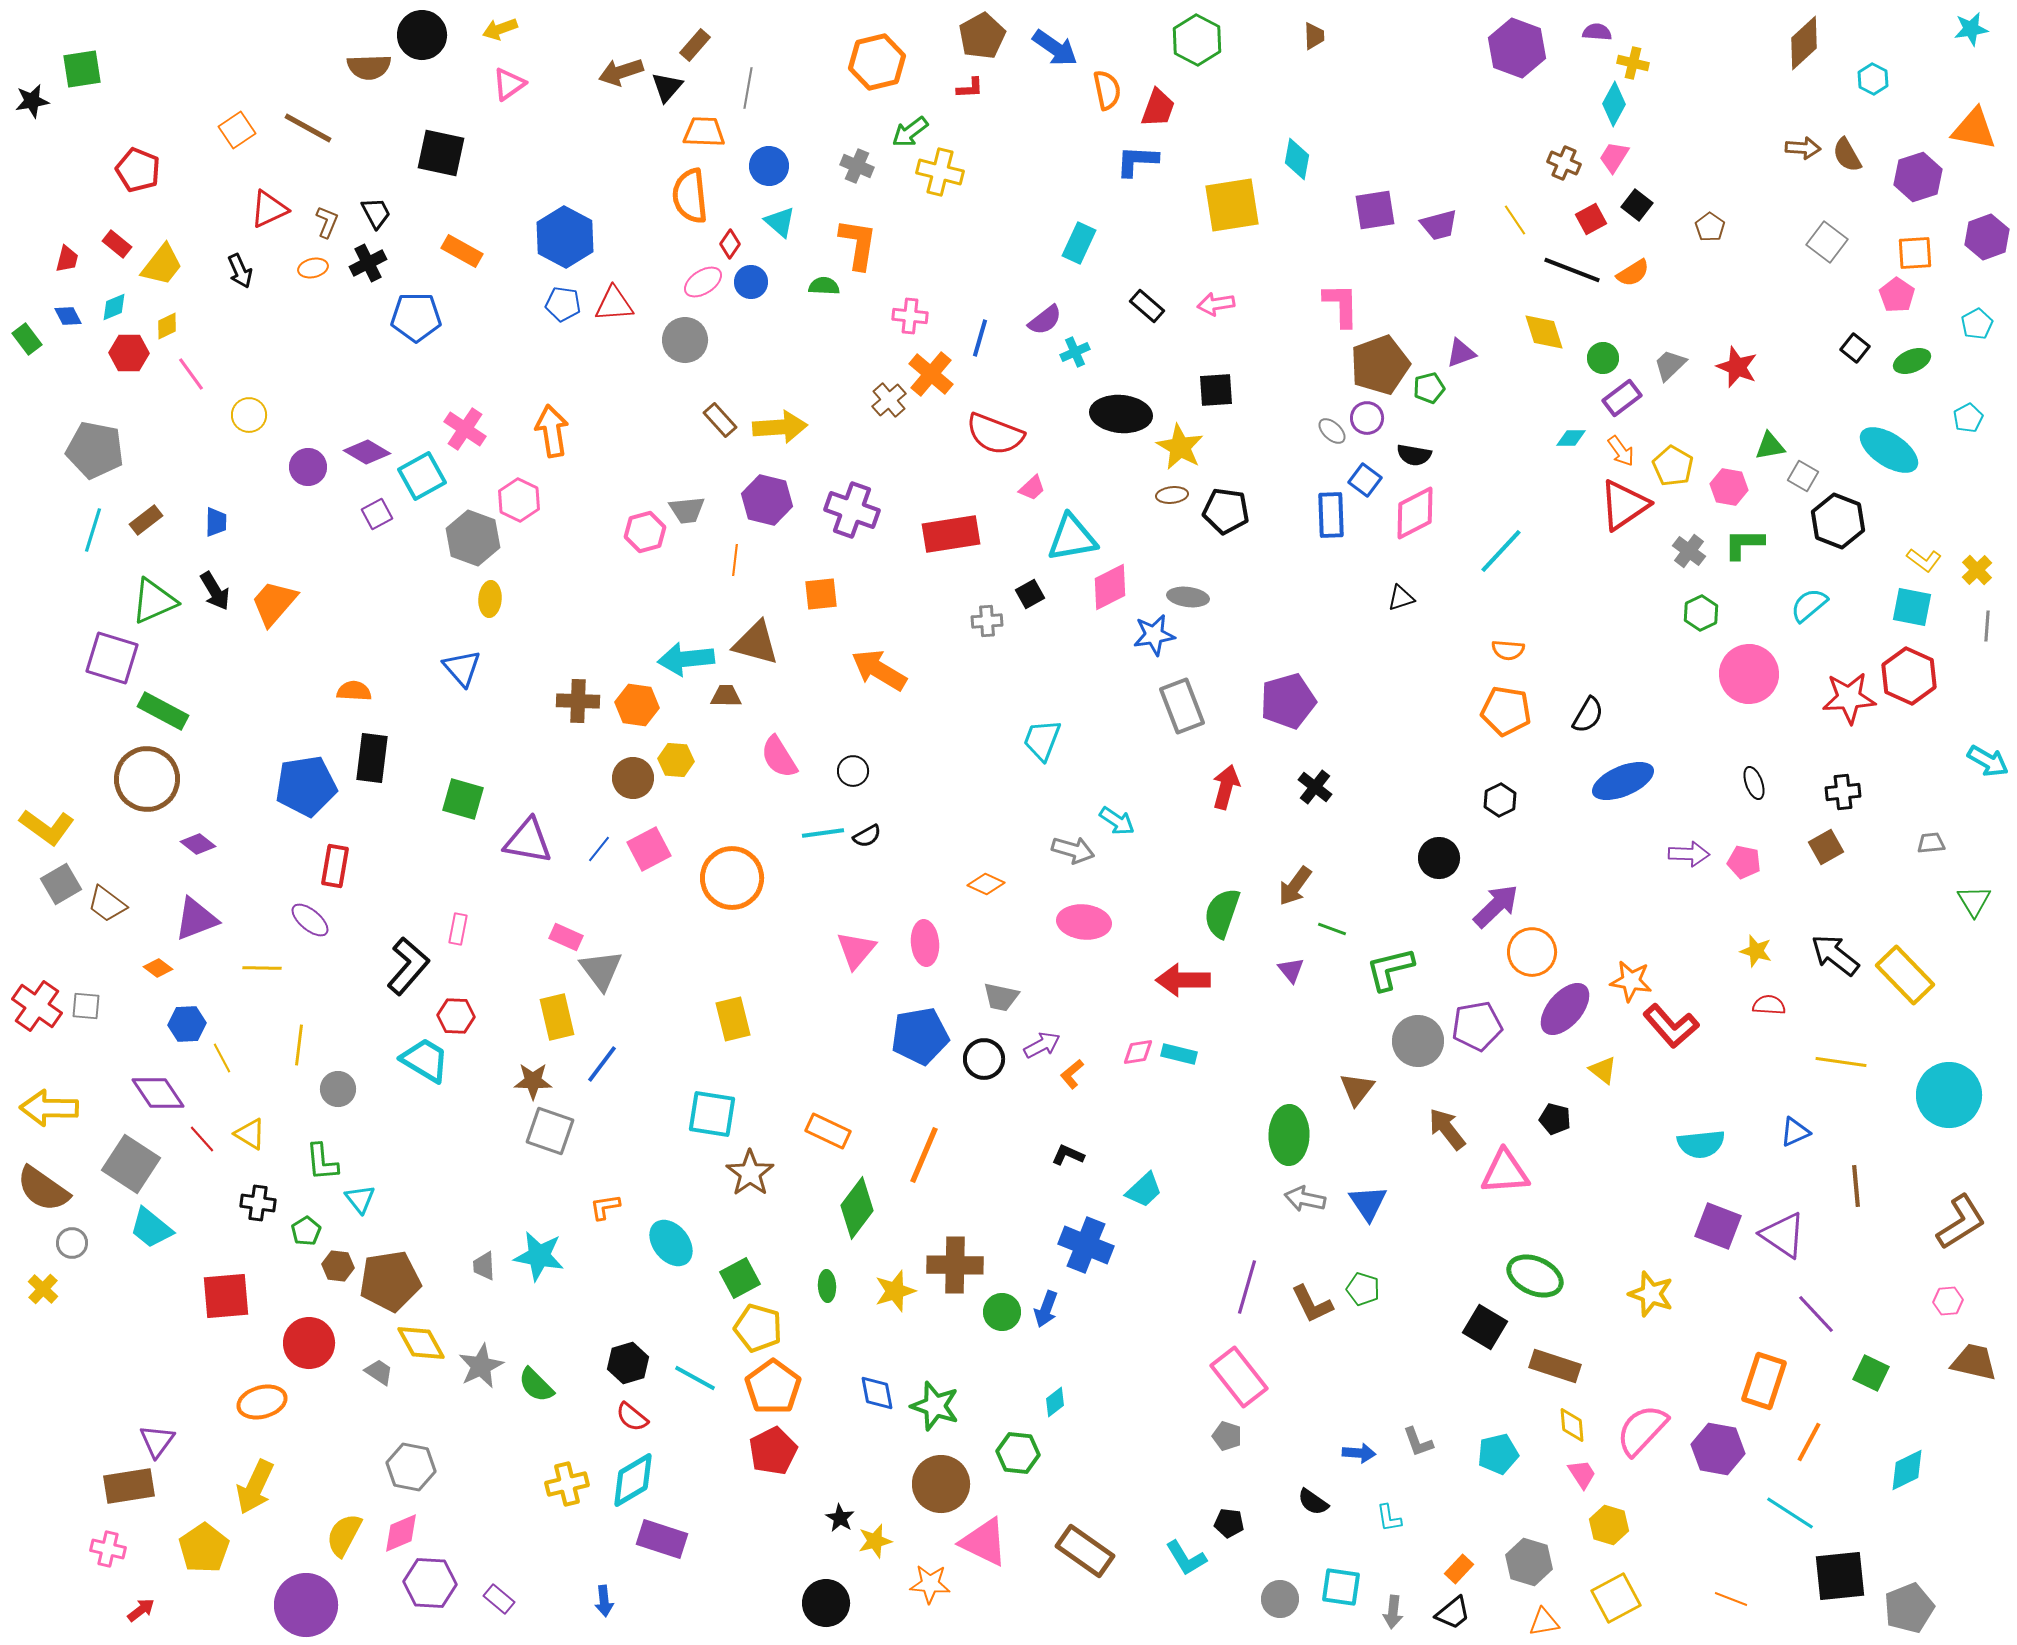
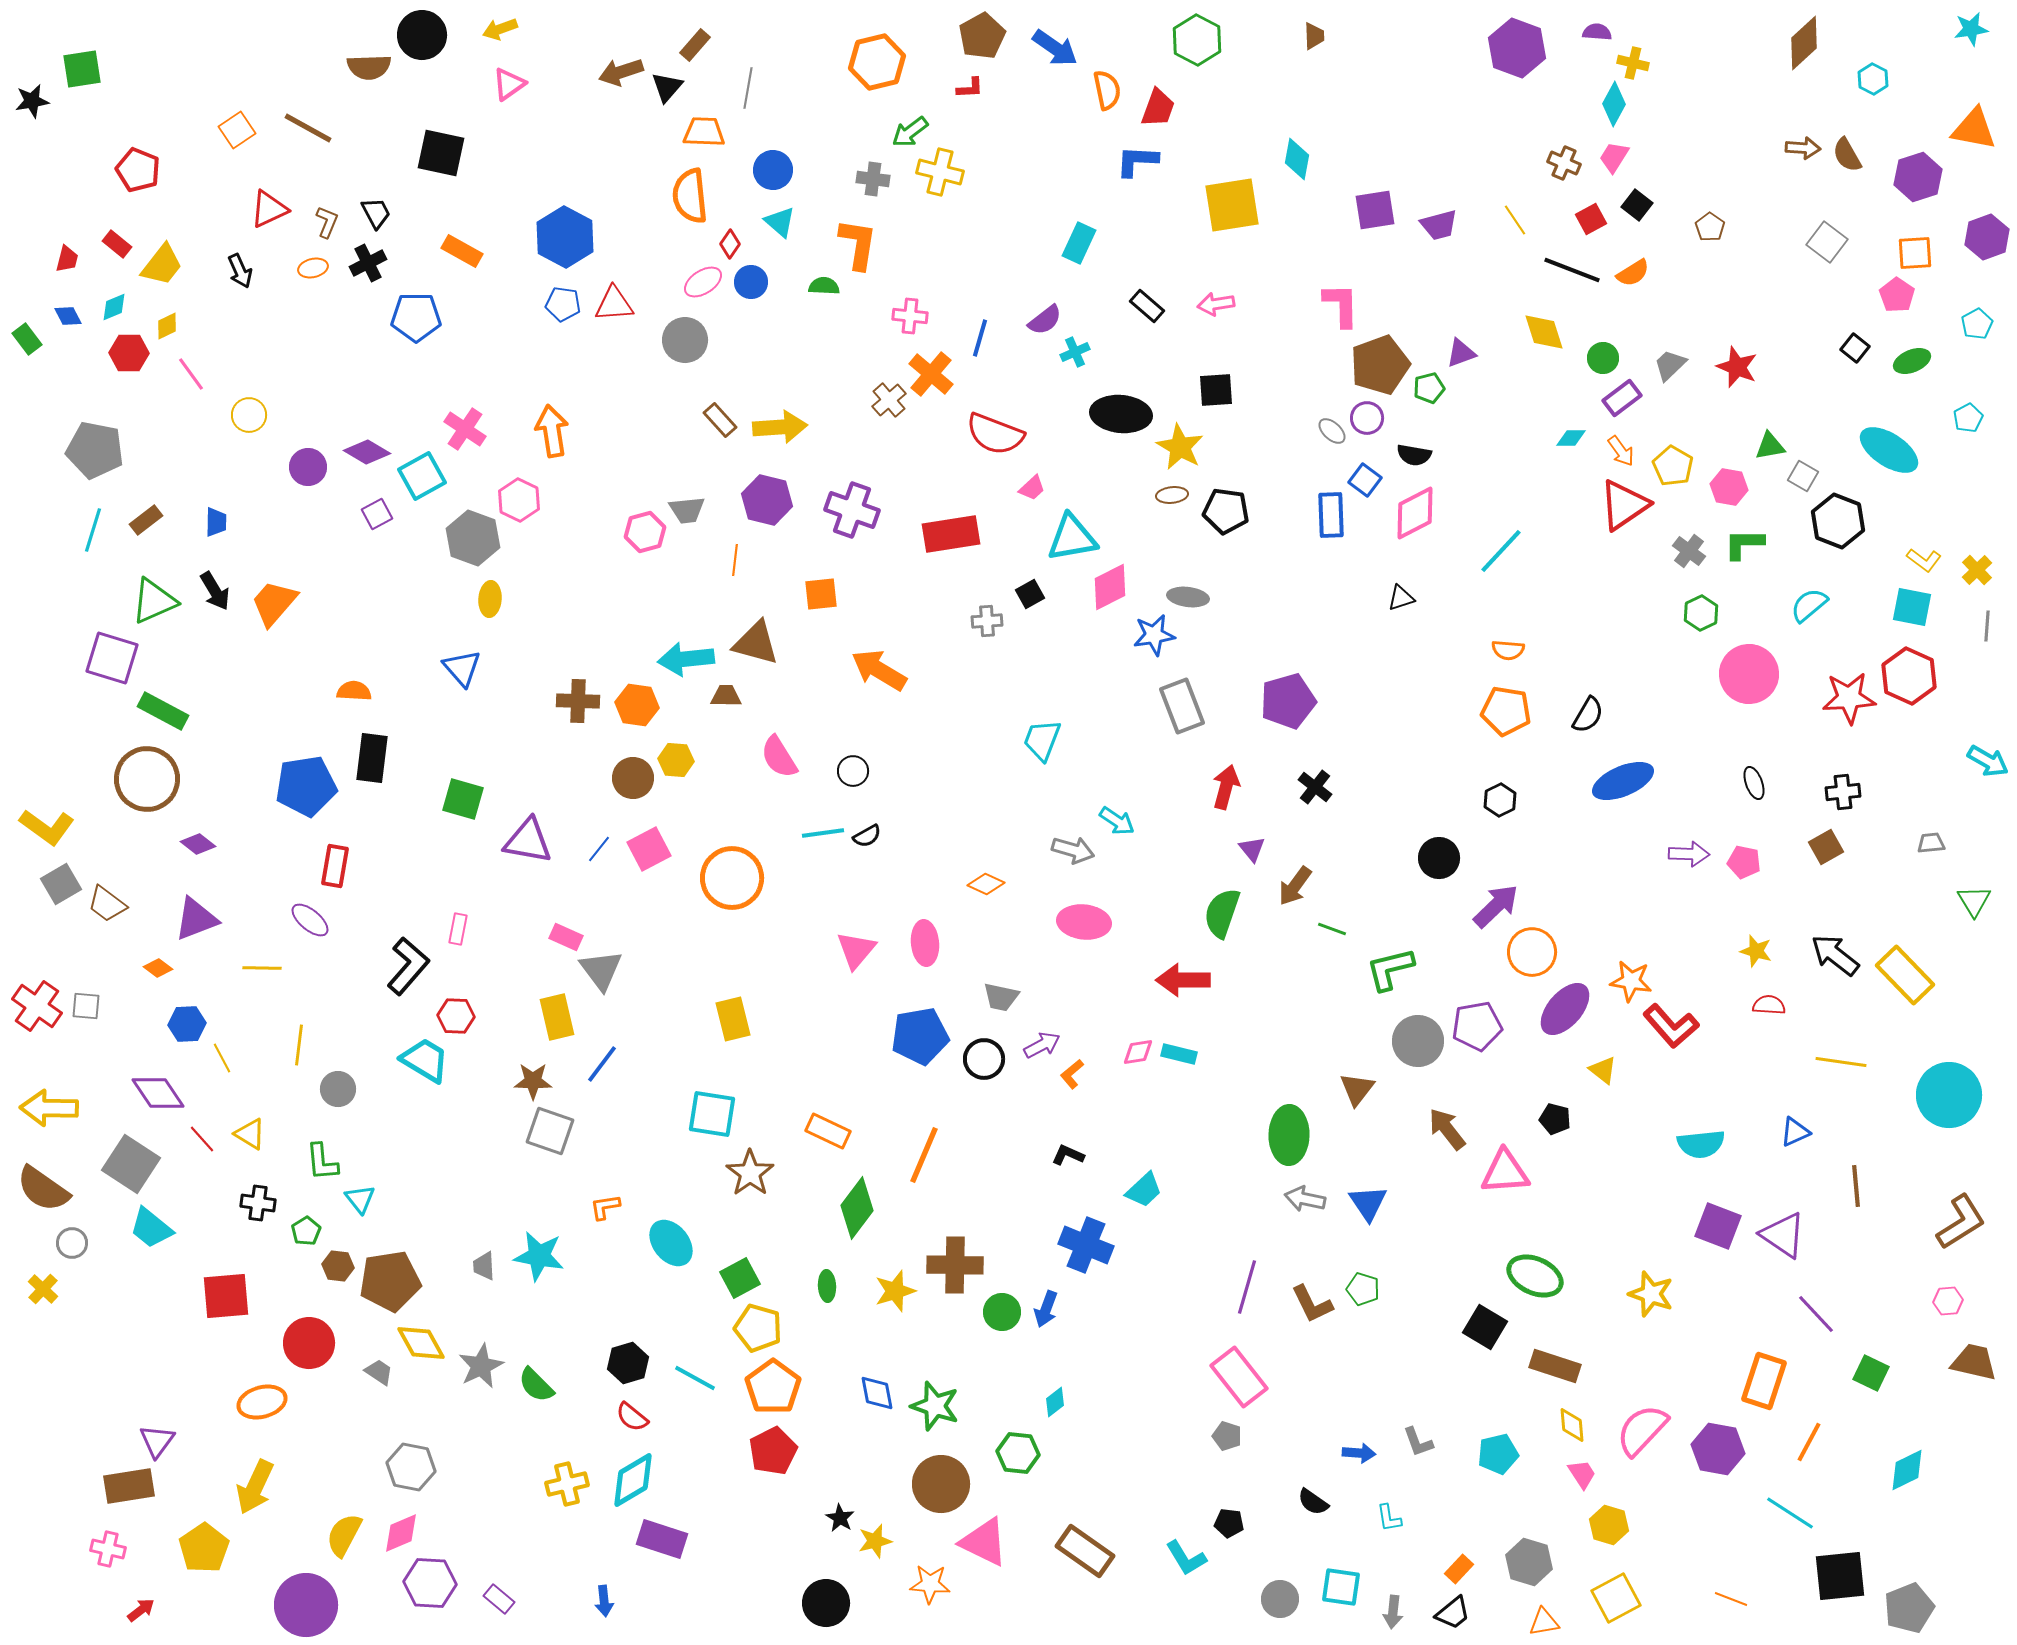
blue circle at (769, 166): moved 4 px right, 4 px down
gray cross at (857, 166): moved 16 px right, 13 px down; rotated 16 degrees counterclockwise
purple triangle at (1291, 970): moved 39 px left, 121 px up
